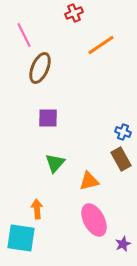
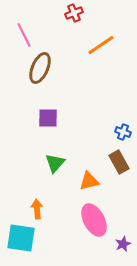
brown rectangle: moved 2 px left, 3 px down
